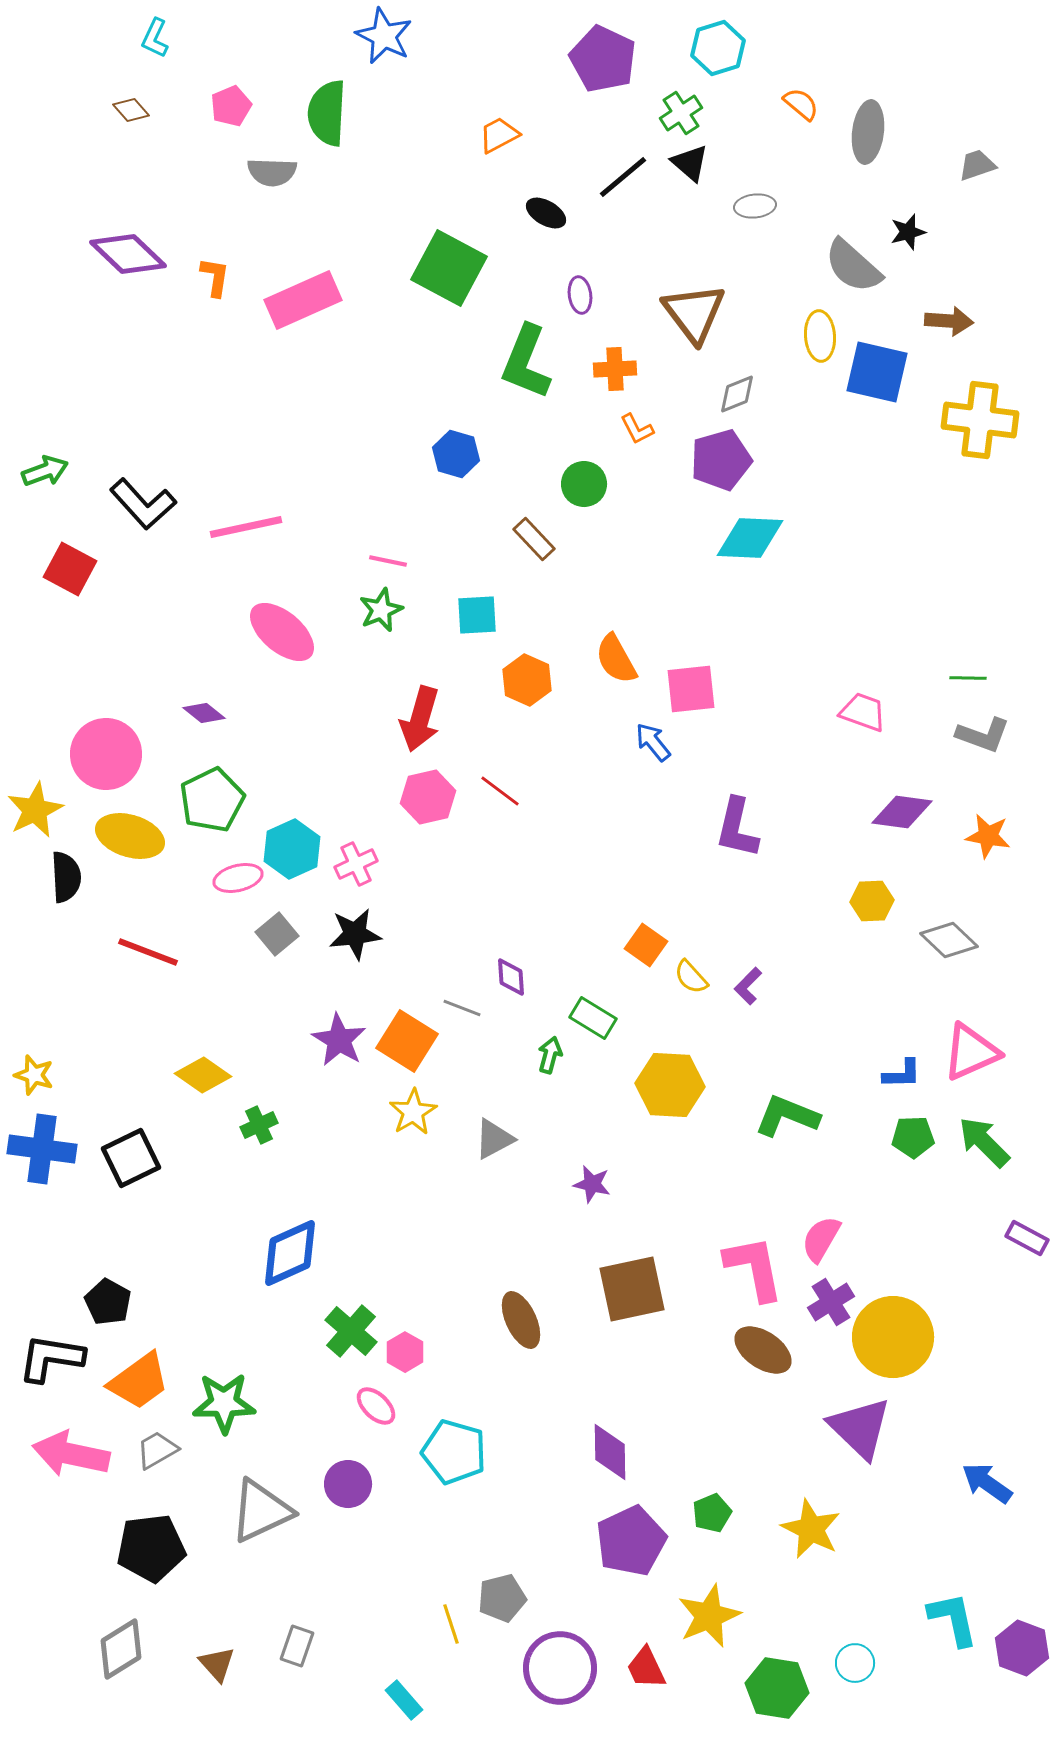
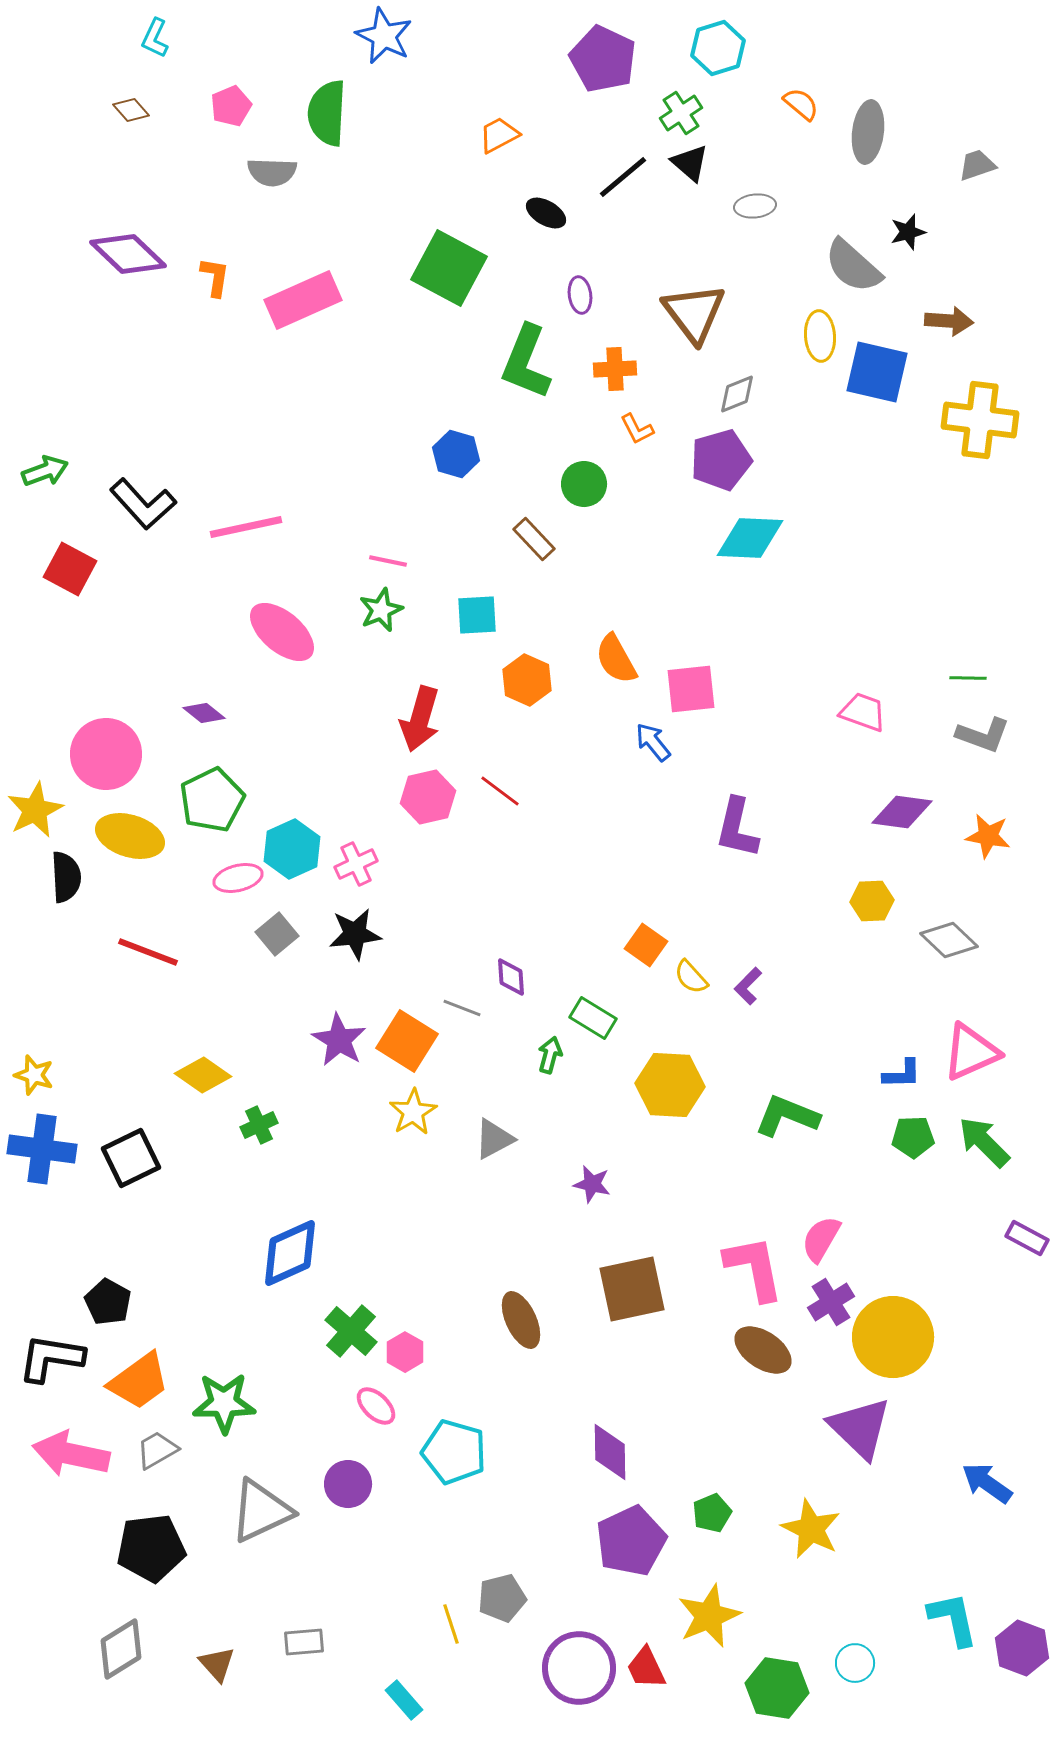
gray rectangle at (297, 1646): moved 7 px right, 4 px up; rotated 66 degrees clockwise
purple circle at (560, 1668): moved 19 px right
